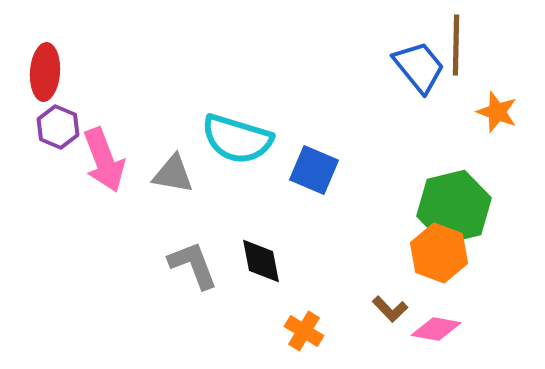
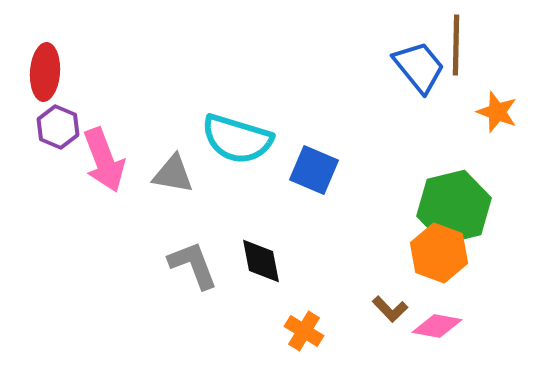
pink diamond: moved 1 px right, 3 px up
